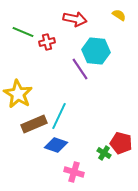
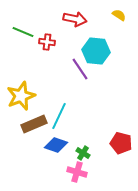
red cross: rotated 21 degrees clockwise
yellow star: moved 3 px right, 2 px down; rotated 20 degrees clockwise
green cross: moved 21 px left
pink cross: moved 3 px right
